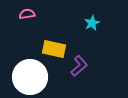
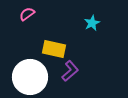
pink semicircle: rotated 28 degrees counterclockwise
purple L-shape: moved 9 px left, 5 px down
